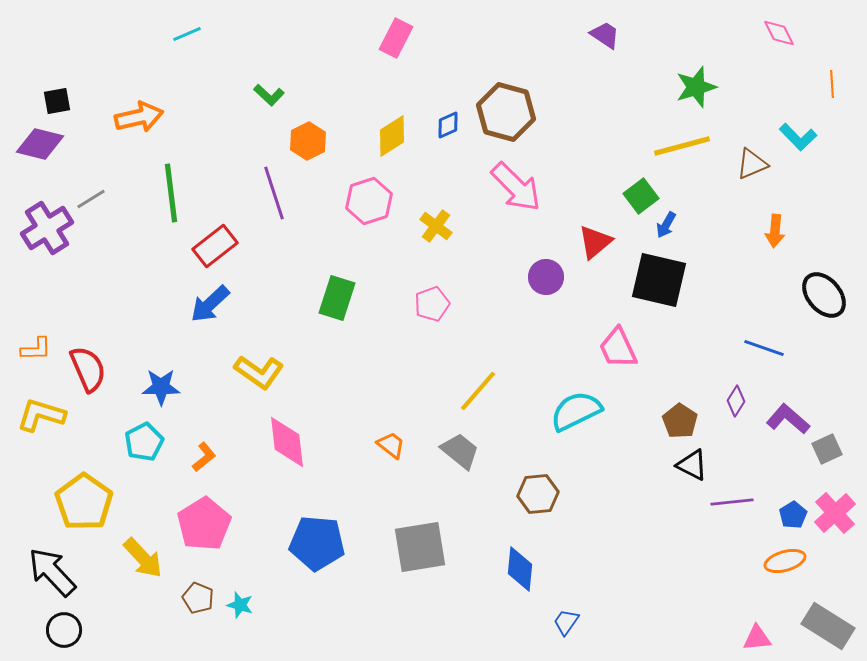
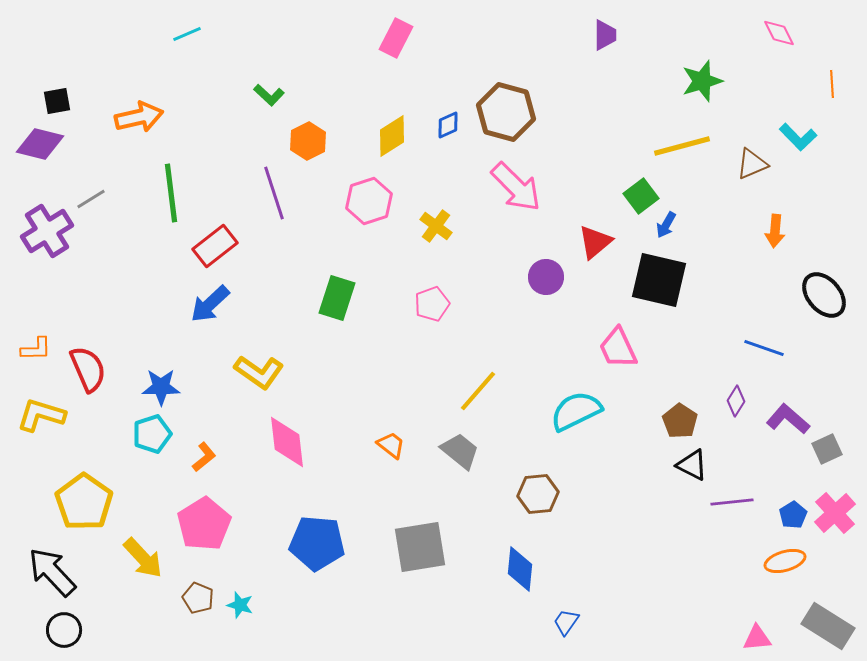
purple trapezoid at (605, 35): rotated 56 degrees clockwise
green star at (696, 87): moved 6 px right, 6 px up
purple cross at (47, 228): moved 3 px down
cyan pentagon at (144, 442): moved 8 px right, 8 px up; rotated 9 degrees clockwise
